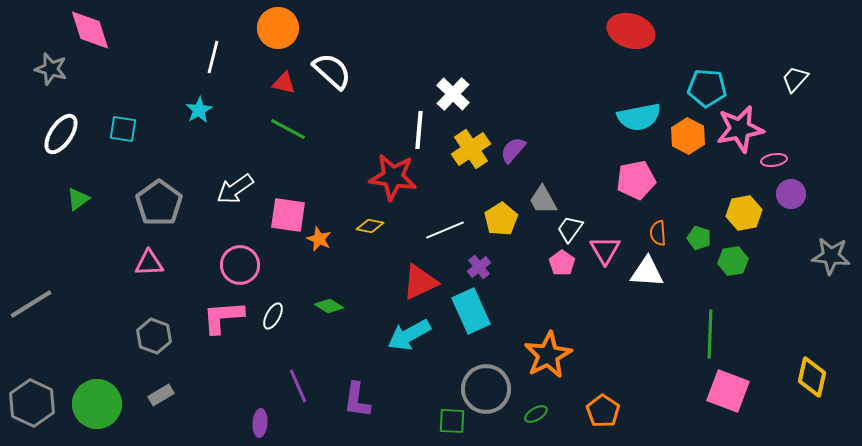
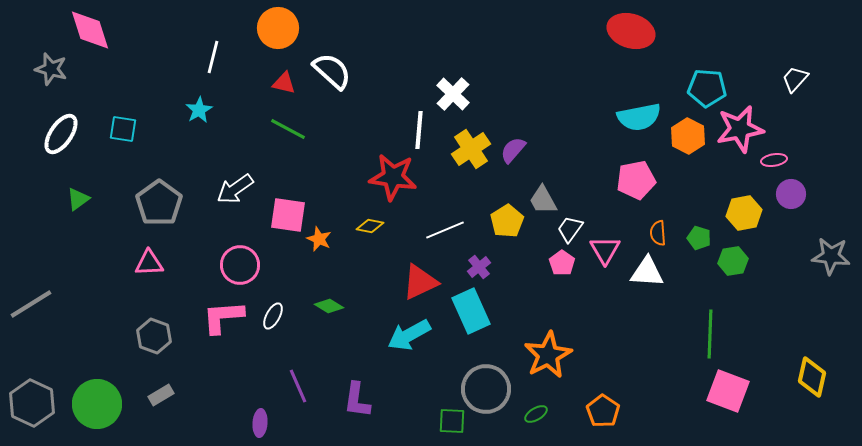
yellow pentagon at (501, 219): moved 6 px right, 2 px down
